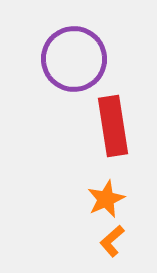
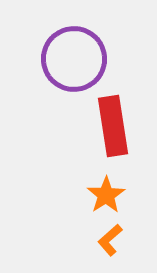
orange star: moved 4 px up; rotated 9 degrees counterclockwise
orange L-shape: moved 2 px left, 1 px up
